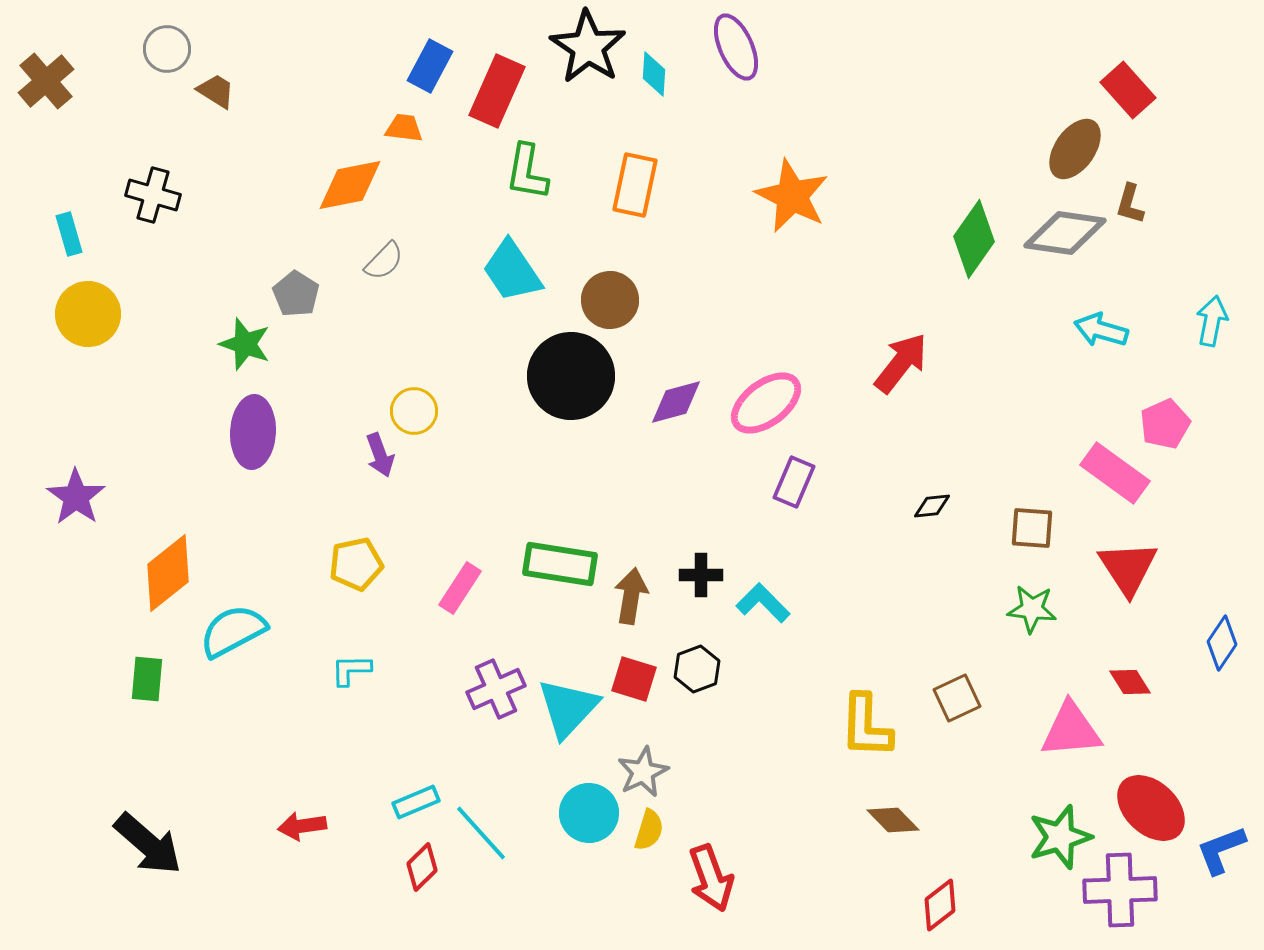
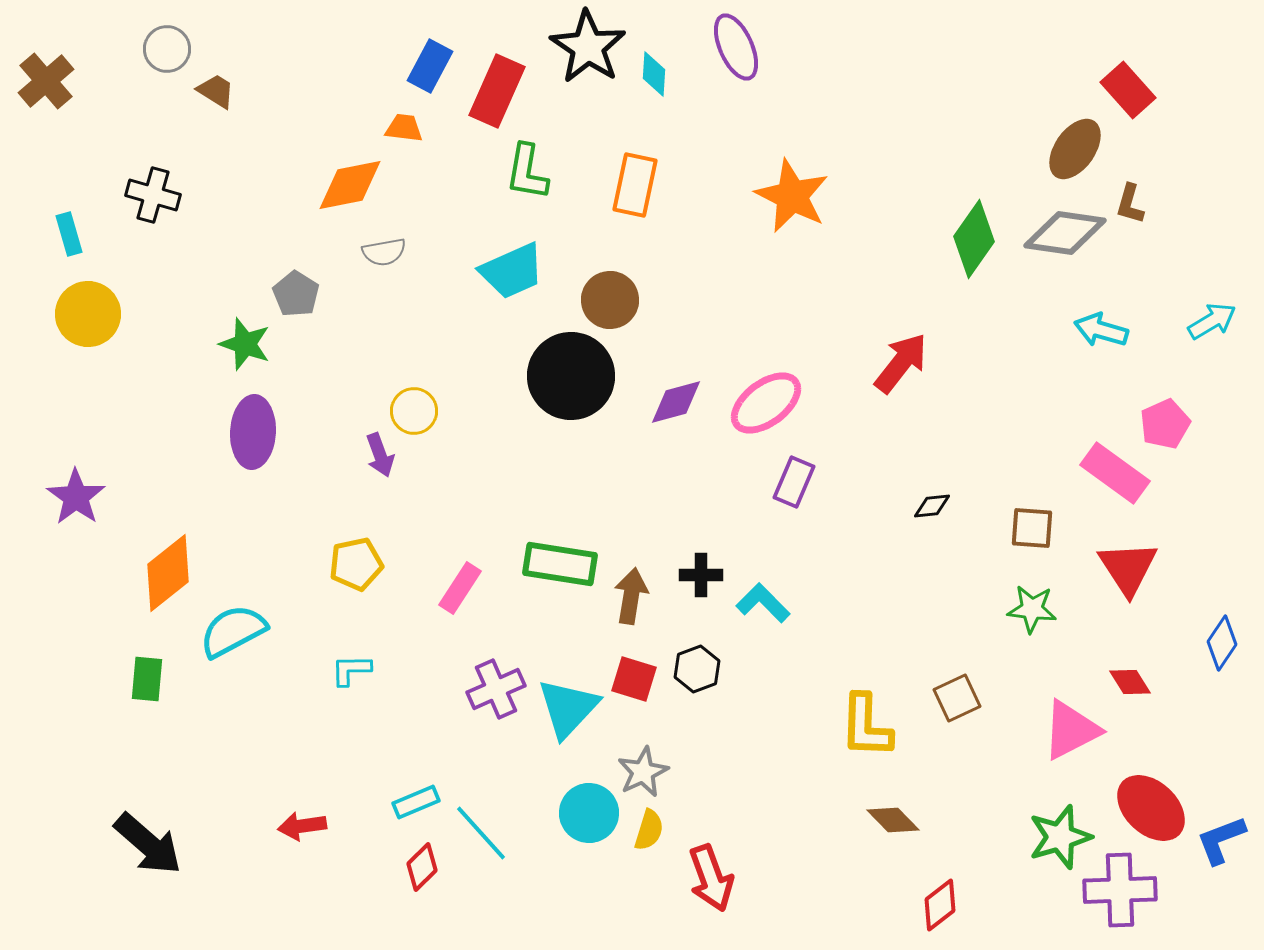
gray semicircle at (384, 261): moved 9 px up; rotated 36 degrees clockwise
cyan trapezoid at (512, 271): rotated 80 degrees counterclockwise
cyan arrow at (1212, 321): rotated 48 degrees clockwise
pink triangle at (1071, 730): rotated 22 degrees counterclockwise
blue L-shape at (1221, 850): moved 10 px up
